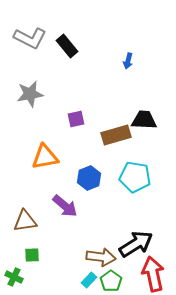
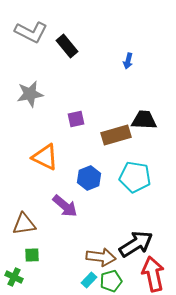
gray L-shape: moved 1 px right, 6 px up
orange triangle: rotated 36 degrees clockwise
brown triangle: moved 1 px left, 3 px down
green pentagon: rotated 20 degrees clockwise
